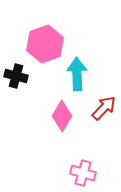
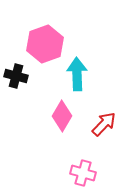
red arrow: moved 16 px down
